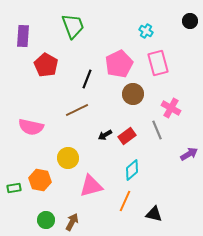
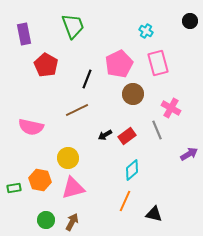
purple rectangle: moved 1 px right, 2 px up; rotated 15 degrees counterclockwise
pink triangle: moved 18 px left, 2 px down
